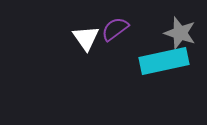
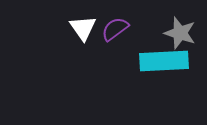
white triangle: moved 3 px left, 10 px up
cyan rectangle: rotated 9 degrees clockwise
